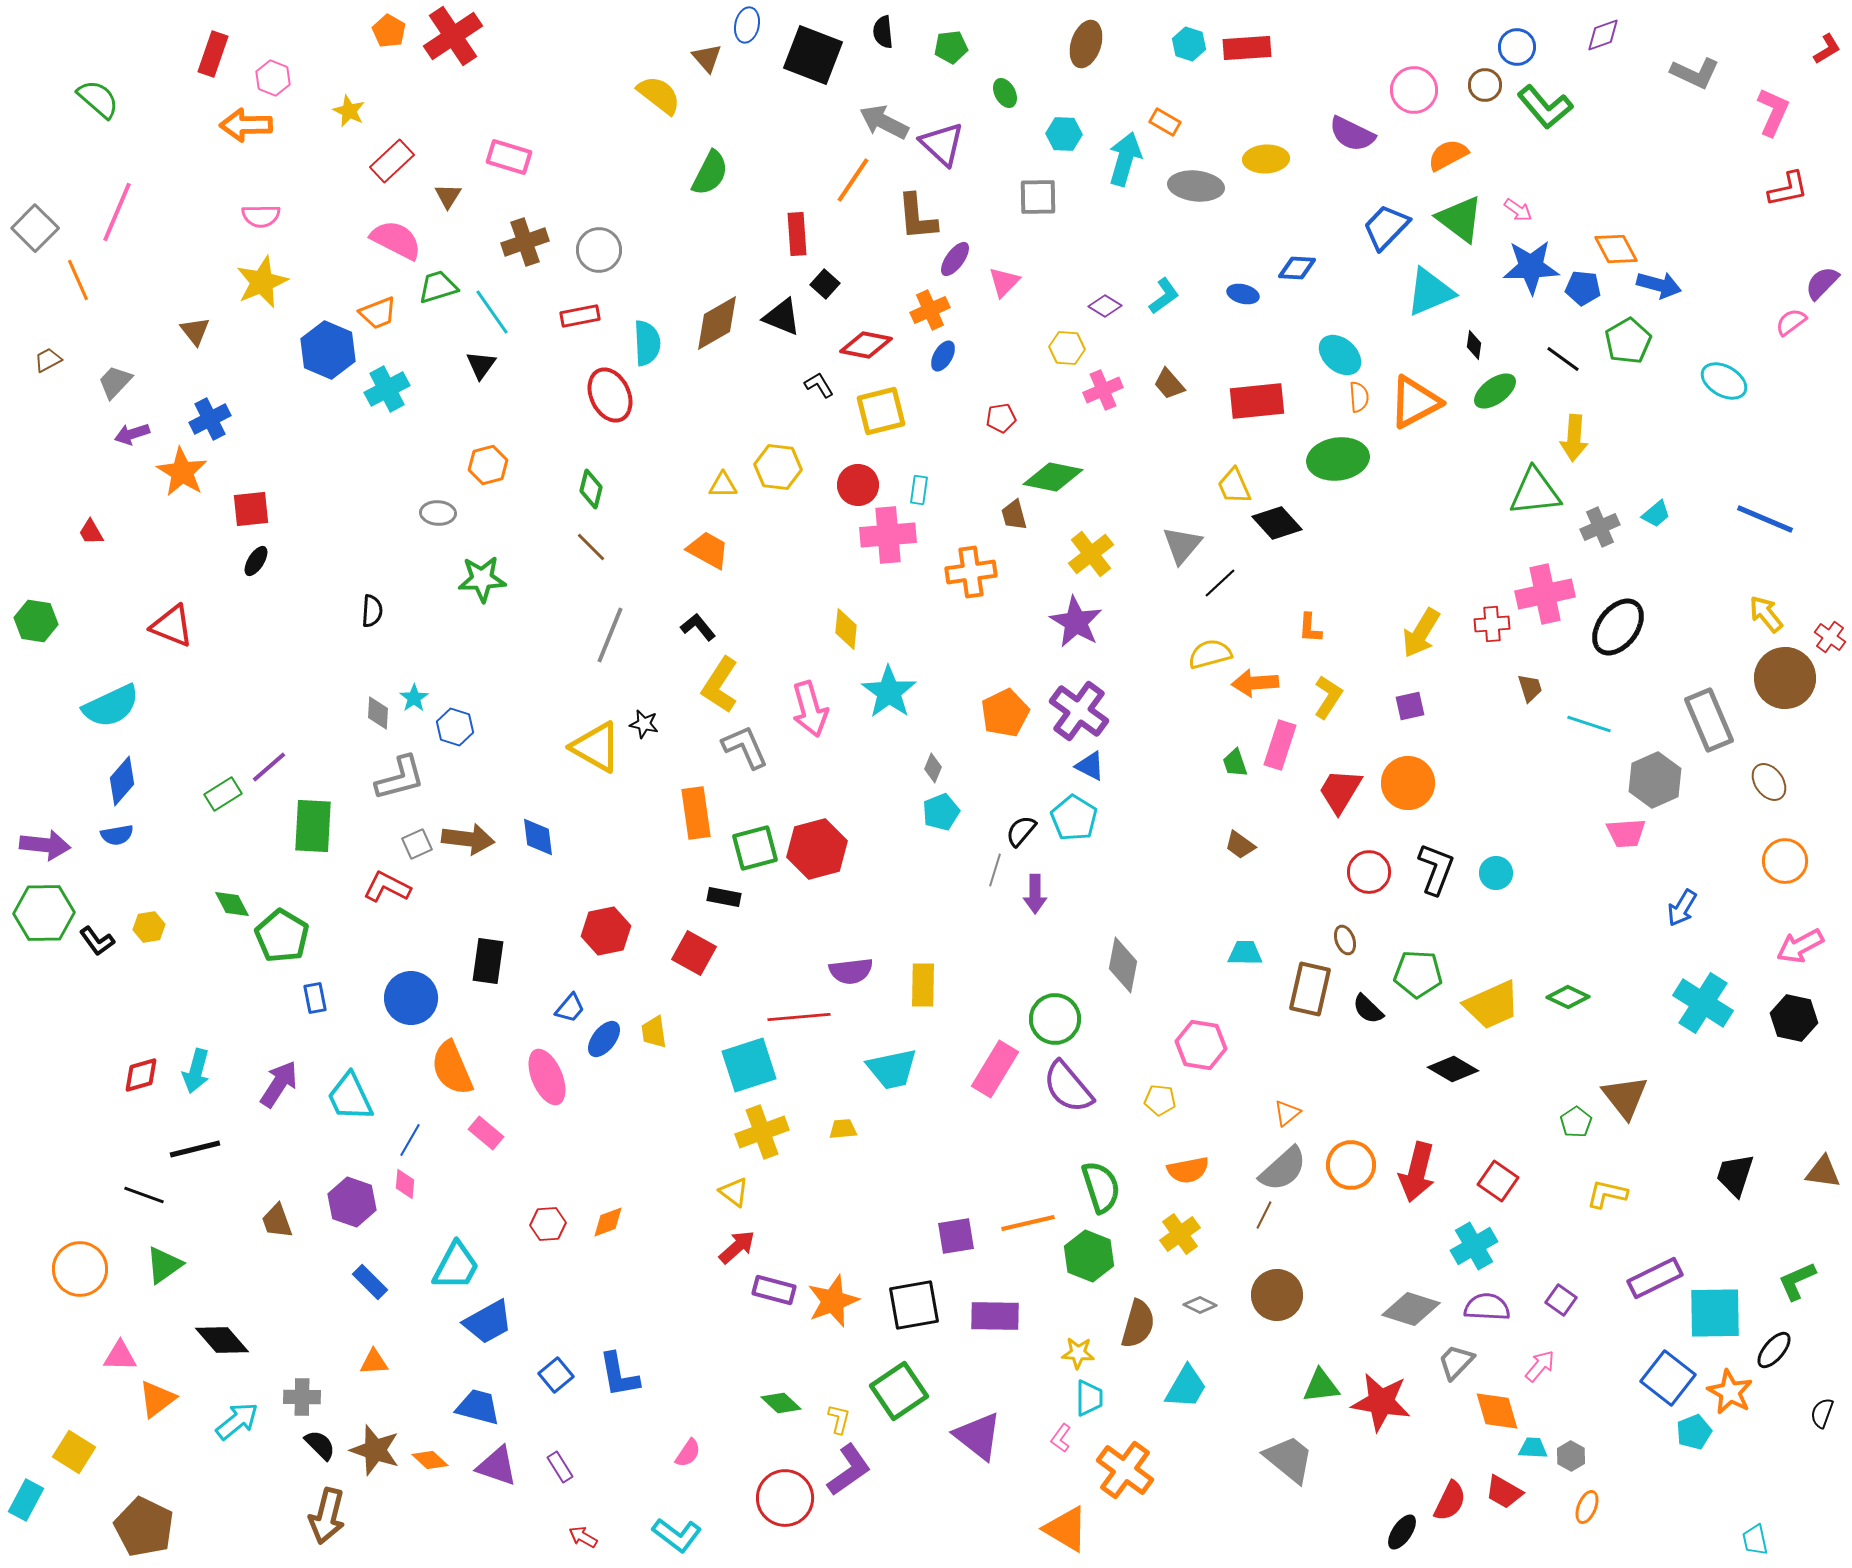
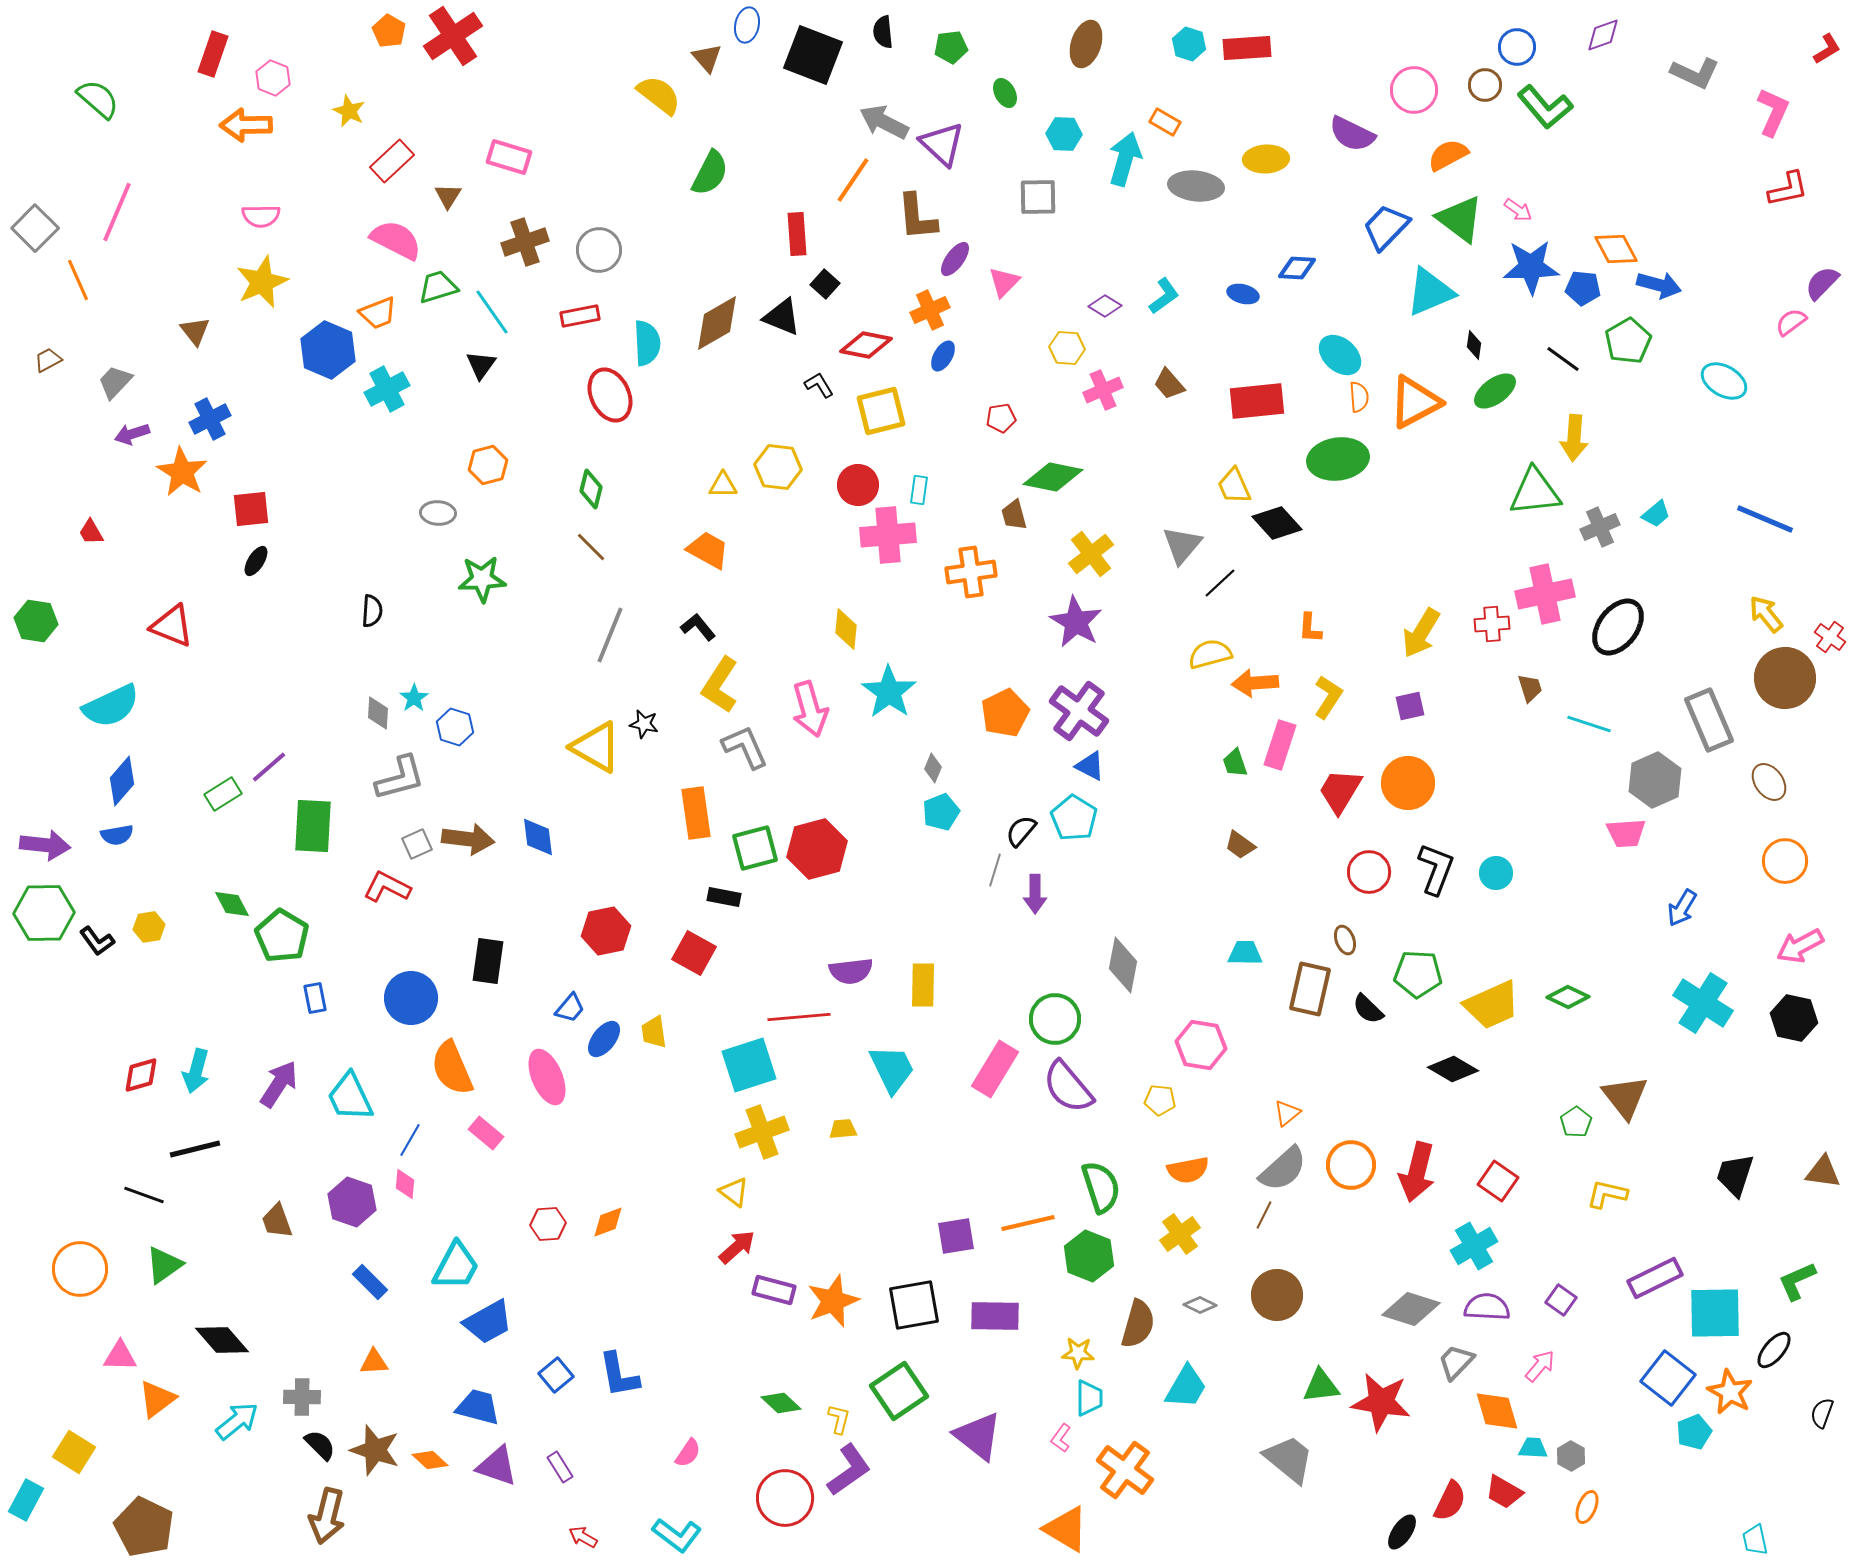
cyan trapezoid at (892, 1069): rotated 104 degrees counterclockwise
